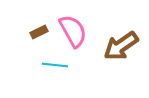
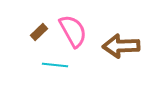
brown rectangle: rotated 18 degrees counterclockwise
brown arrow: rotated 33 degrees clockwise
